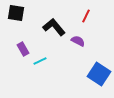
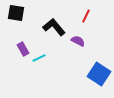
cyan line: moved 1 px left, 3 px up
